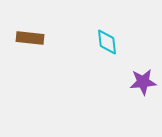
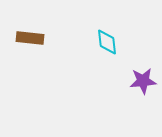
purple star: moved 1 px up
